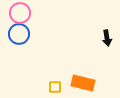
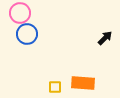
blue circle: moved 8 px right
black arrow: moved 2 px left; rotated 126 degrees counterclockwise
orange rectangle: rotated 10 degrees counterclockwise
